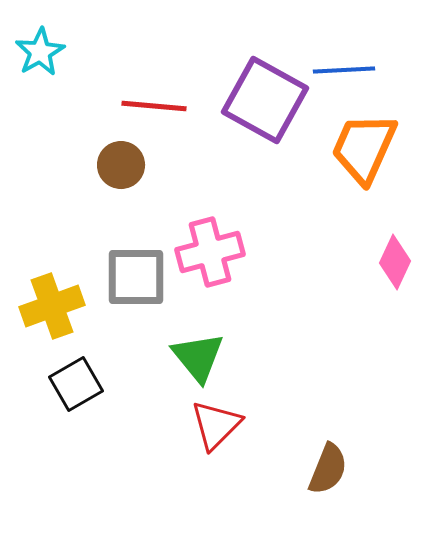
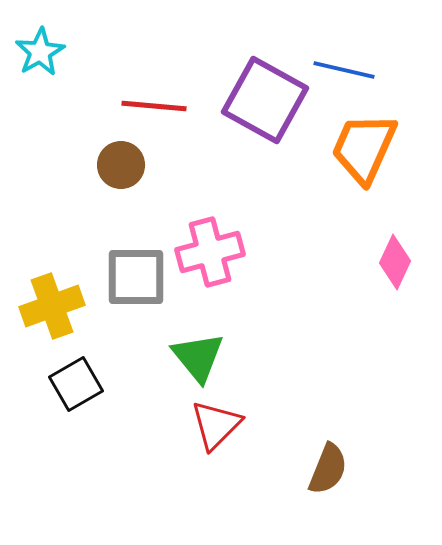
blue line: rotated 16 degrees clockwise
